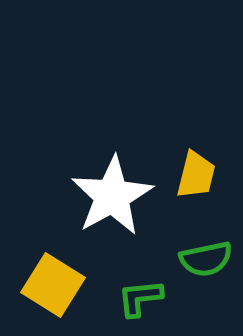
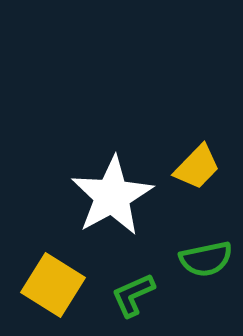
yellow trapezoid: moved 1 px right, 8 px up; rotated 30 degrees clockwise
green L-shape: moved 7 px left, 3 px up; rotated 18 degrees counterclockwise
